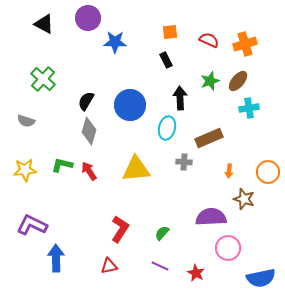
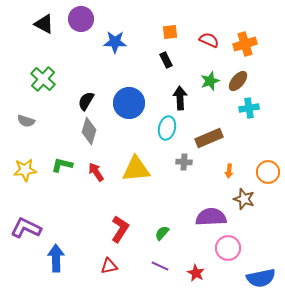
purple circle: moved 7 px left, 1 px down
blue circle: moved 1 px left, 2 px up
red arrow: moved 7 px right, 1 px down
purple L-shape: moved 6 px left, 3 px down
